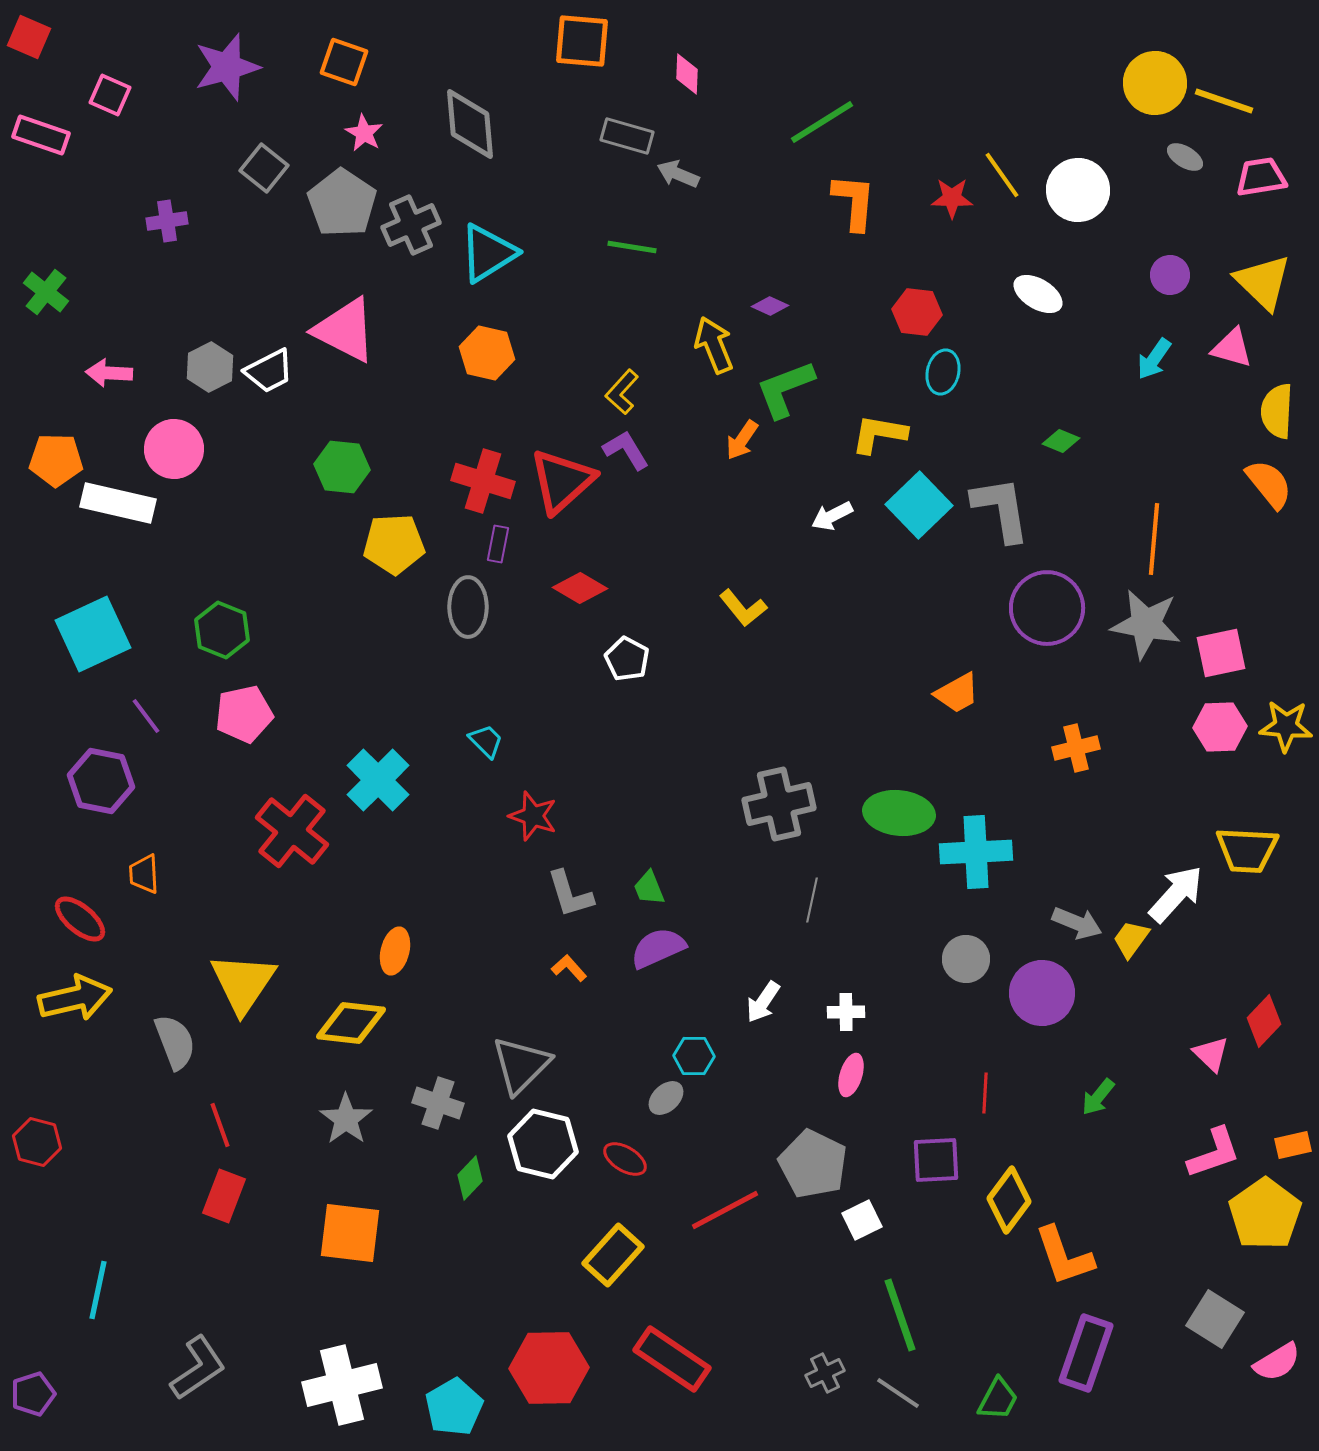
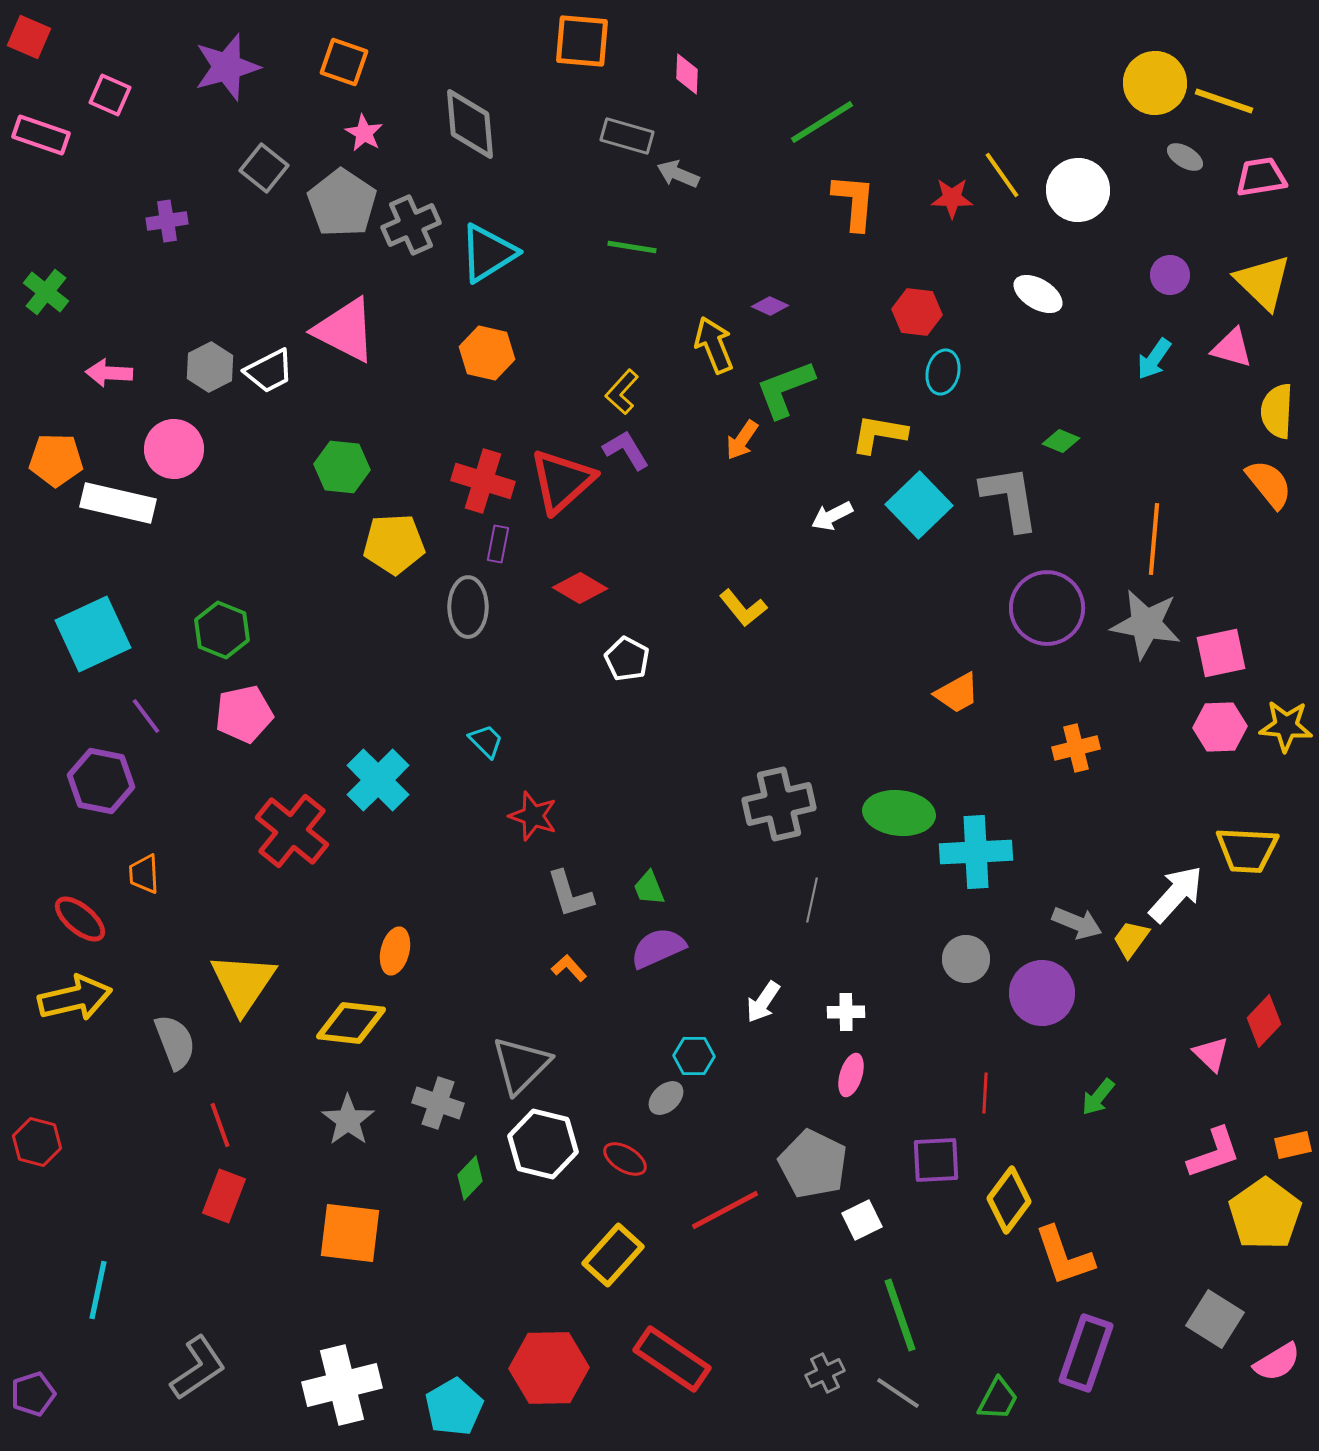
gray L-shape at (1001, 509): moved 9 px right, 11 px up
gray star at (346, 1119): moved 2 px right, 1 px down
